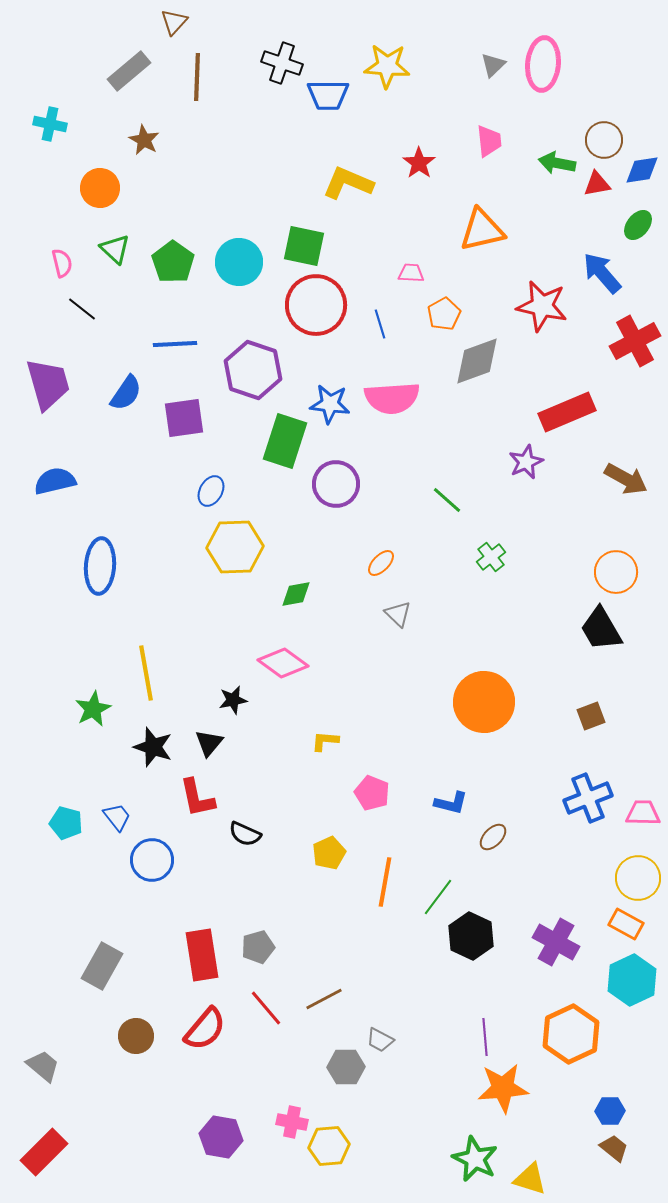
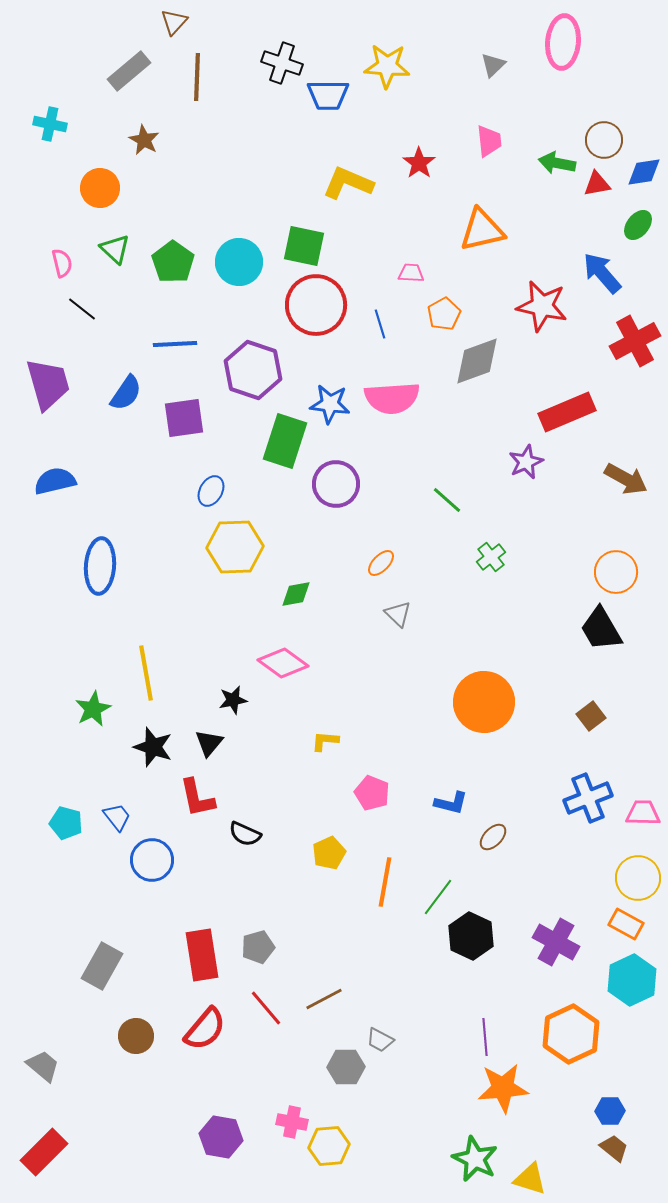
pink ellipse at (543, 64): moved 20 px right, 22 px up
blue diamond at (642, 170): moved 2 px right, 2 px down
brown square at (591, 716): rotated 16 degrees counterclockwise
